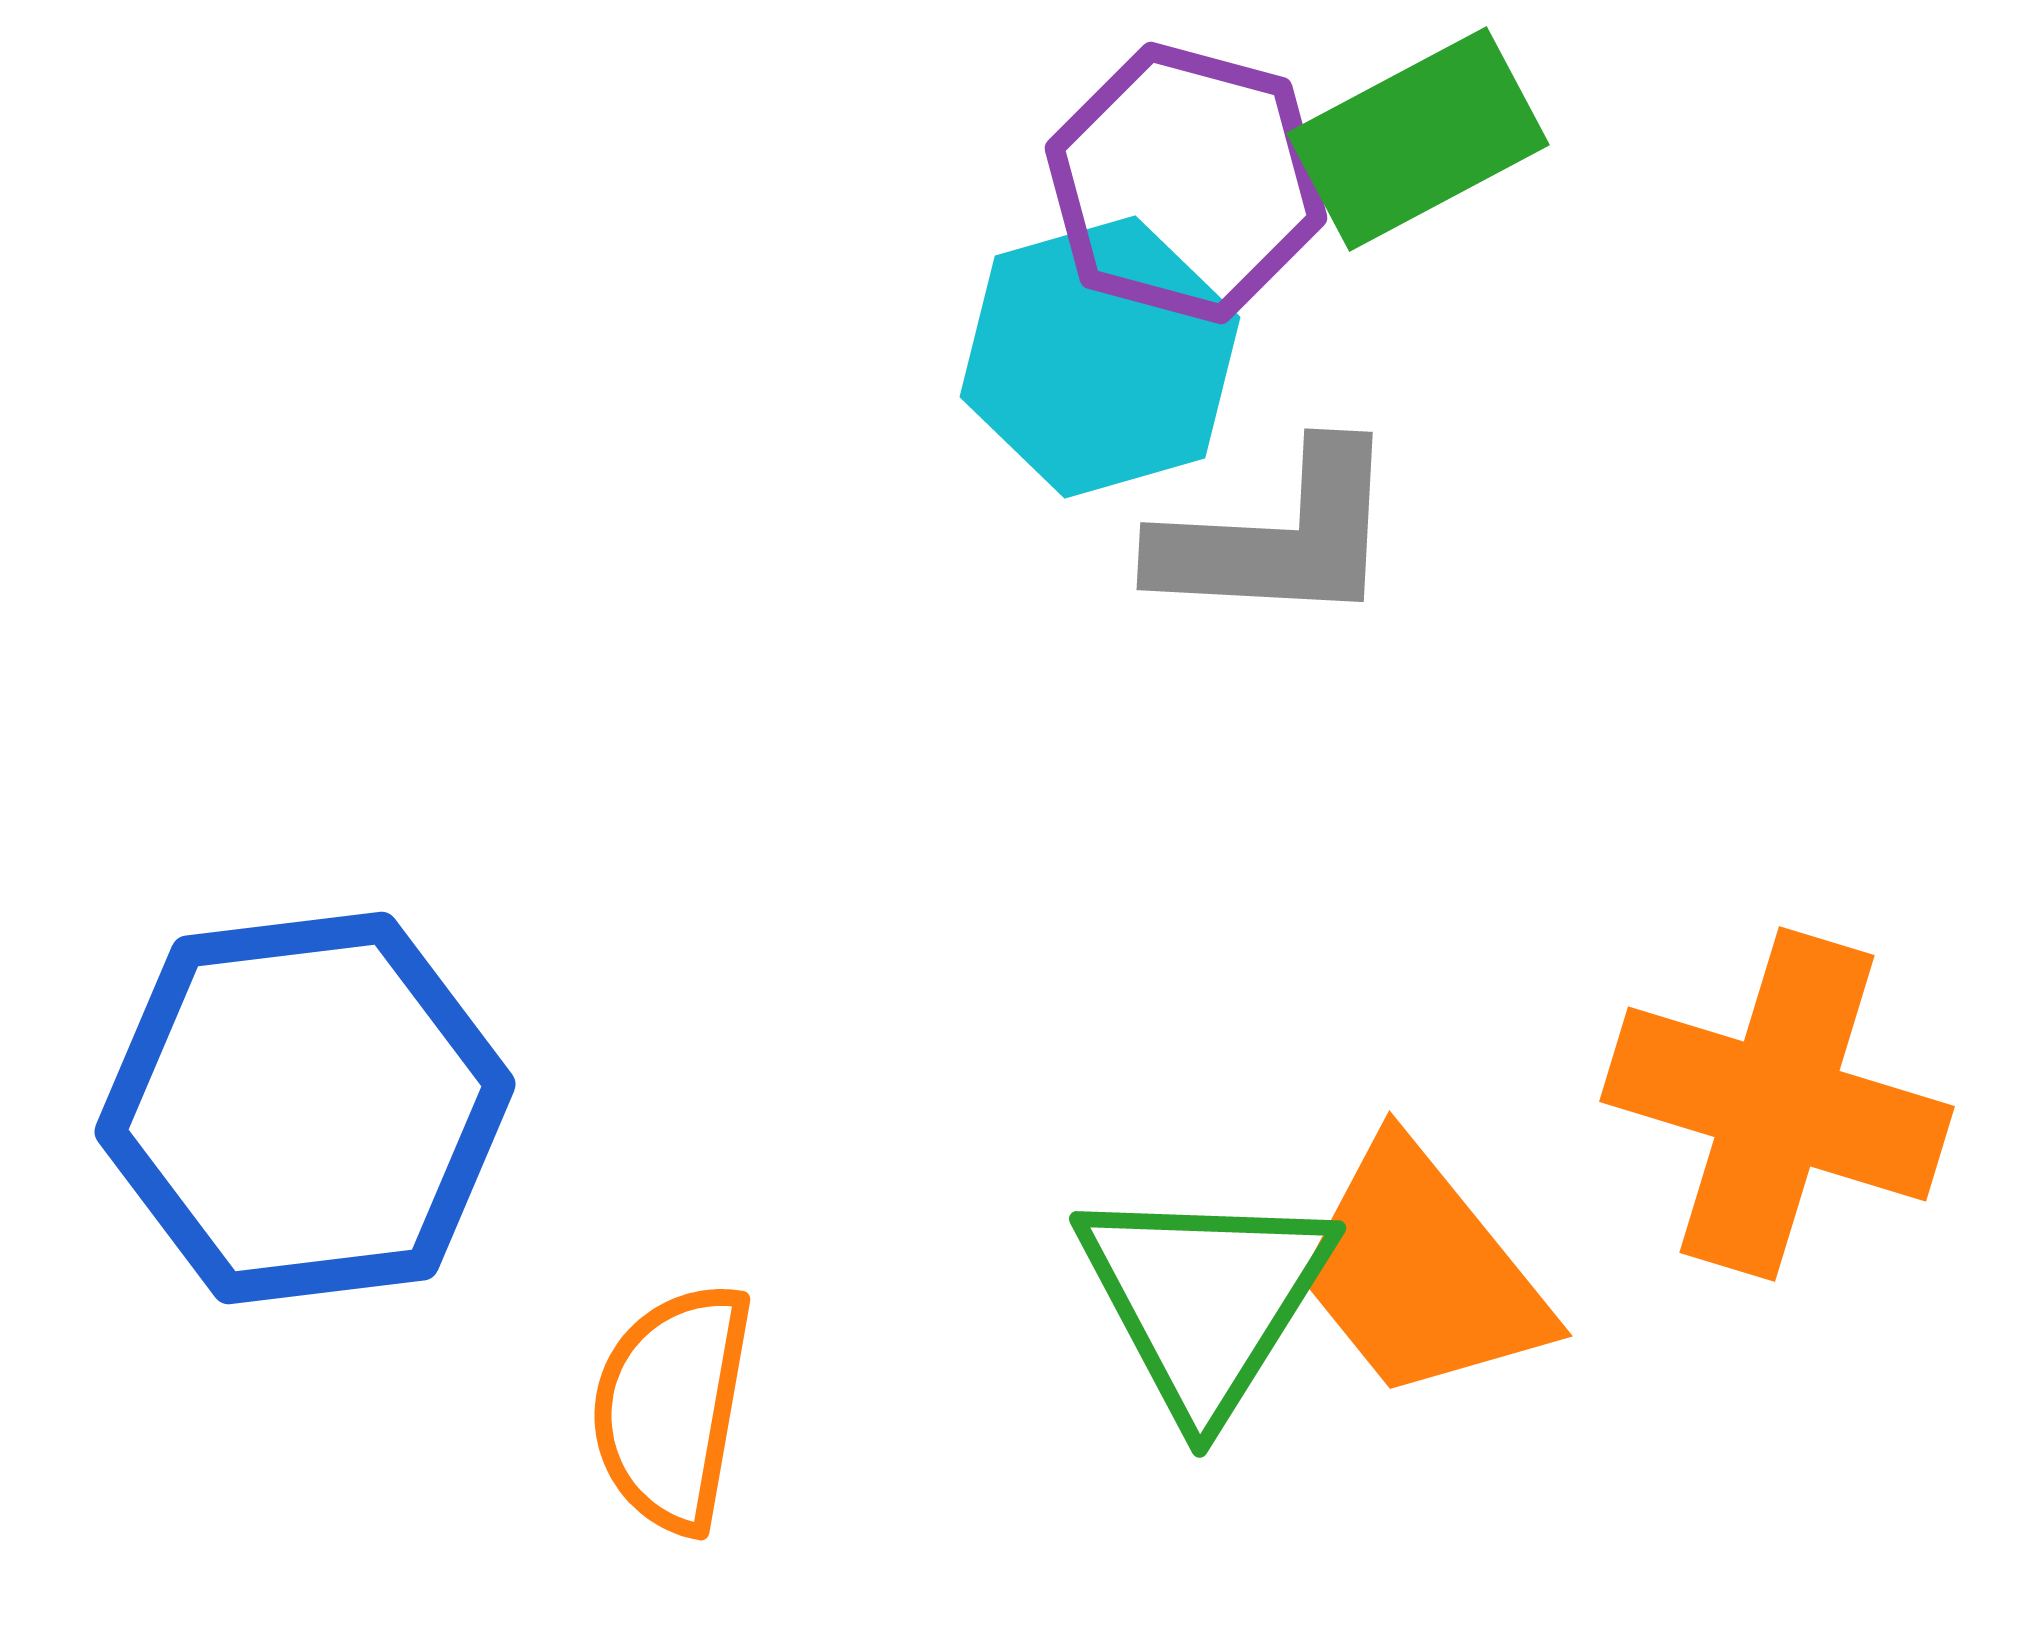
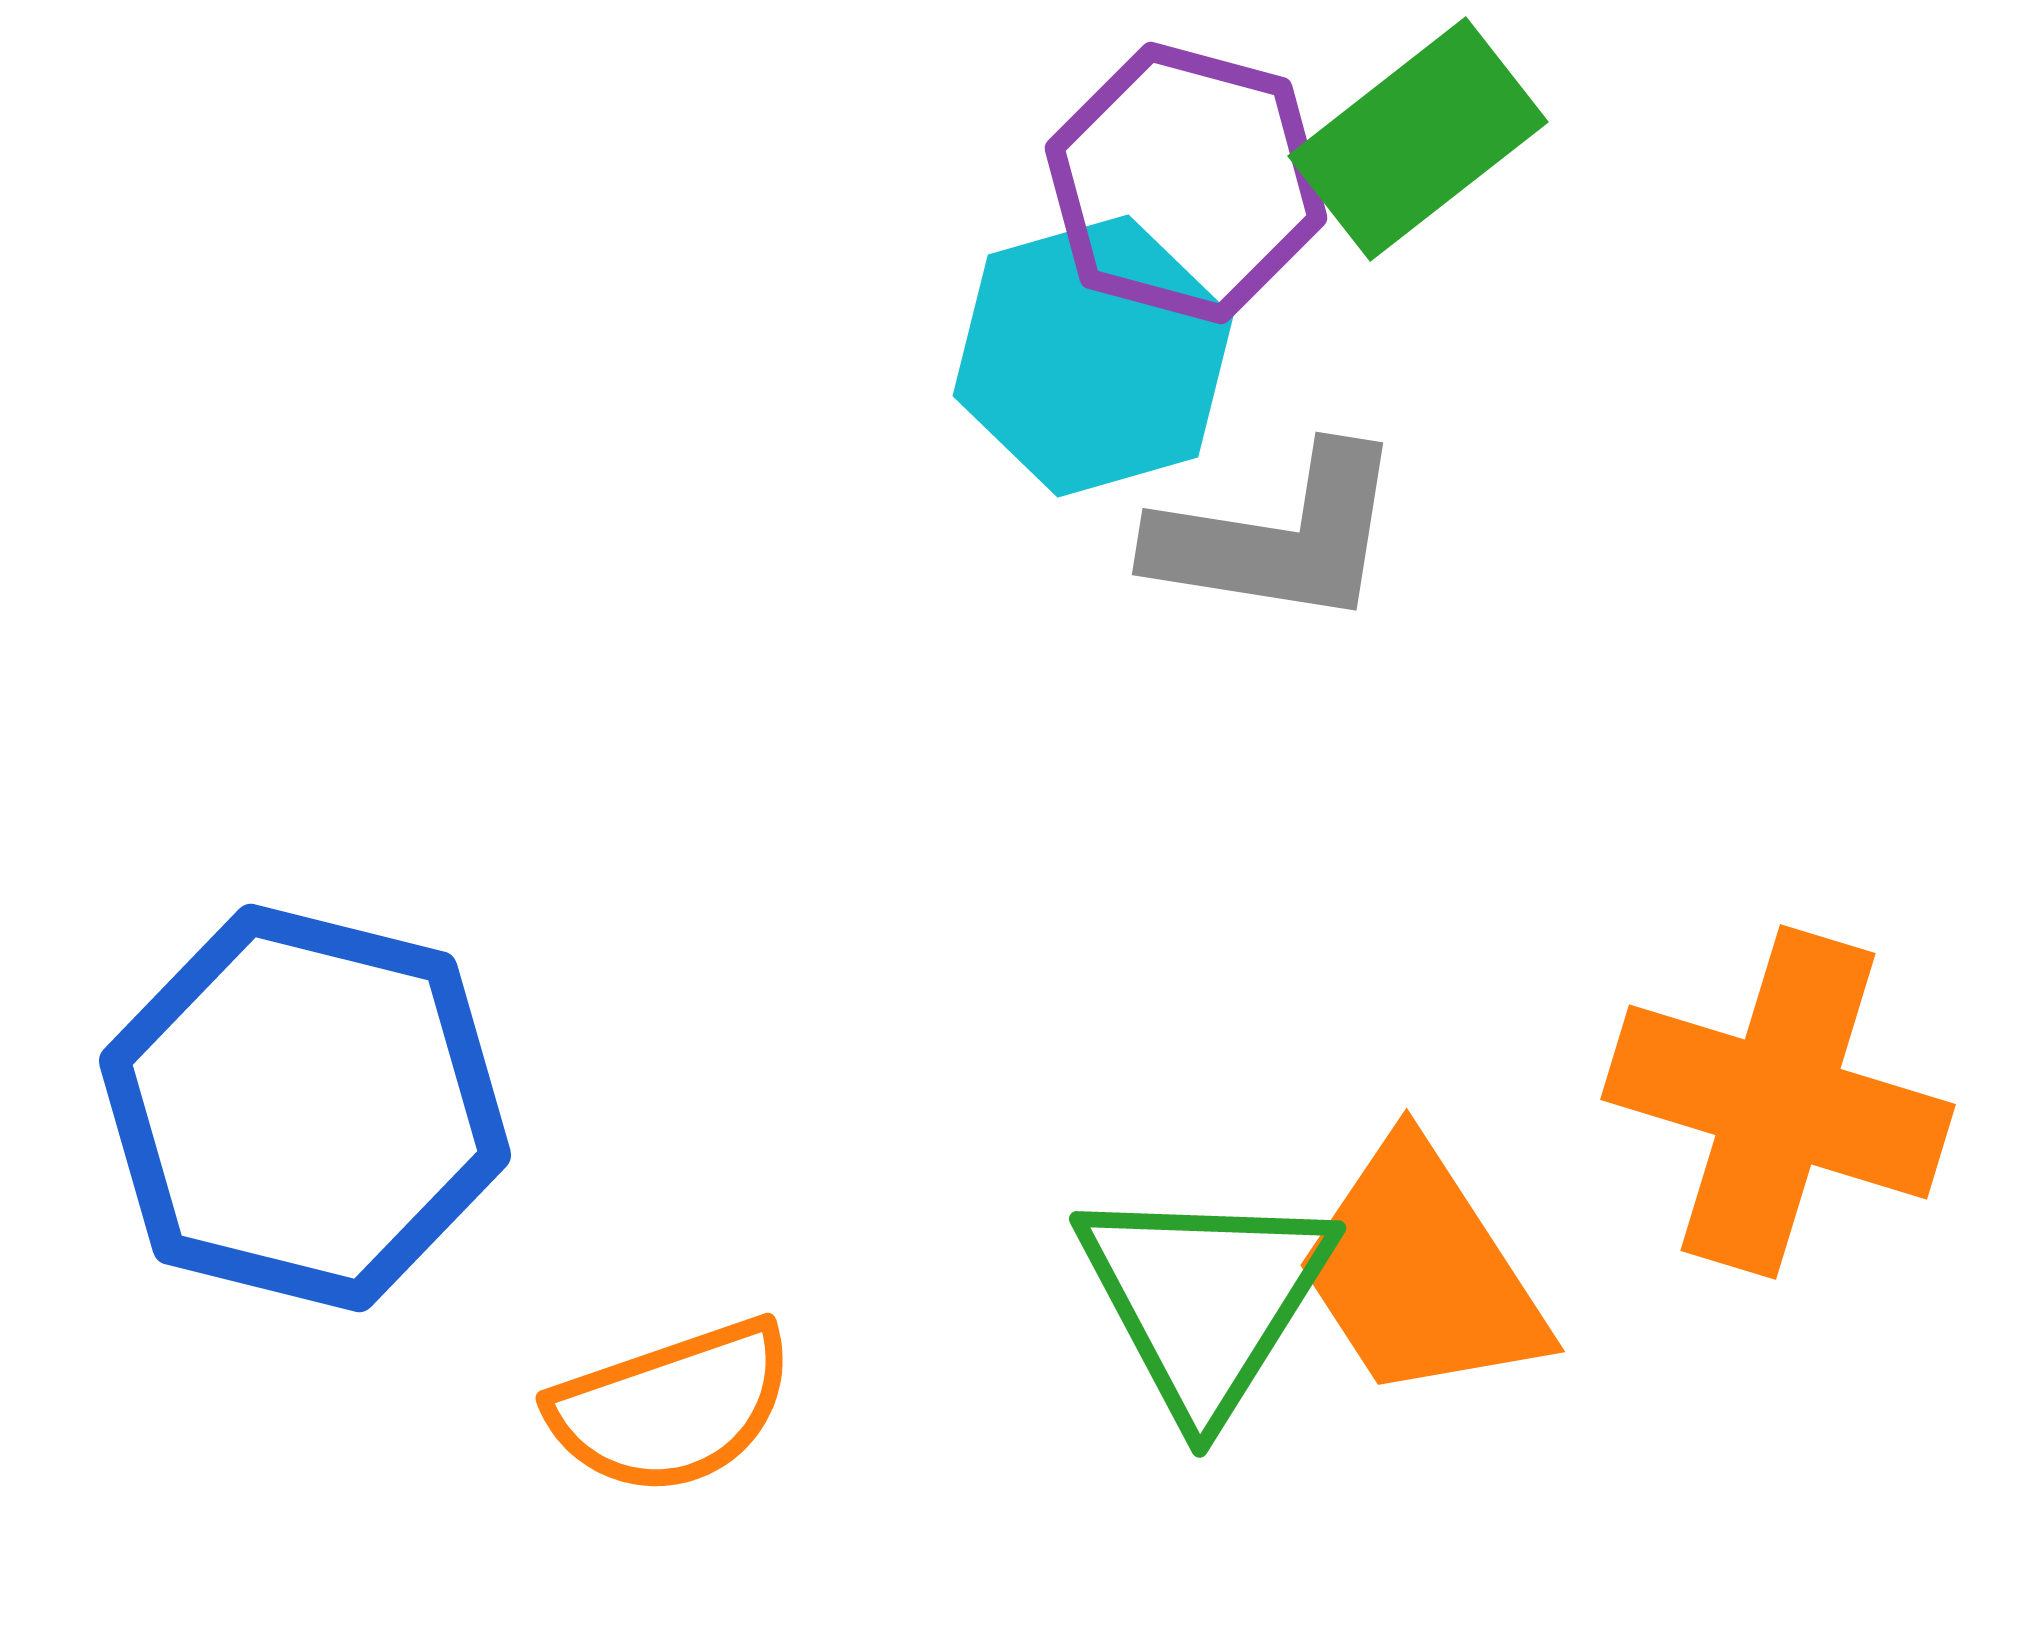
green rectangle: rotated 10 degrees counterclockwise
cyan hexagon: moved 7 px left, 1 px up
gray L-shape: rotated 6 degrees clockwise
orange cross: moved 1 px right, 2 px up
blue hexagon: rotated 21 degrees clockwise
orange trapezoid: rotated 6 degrees clockwise
orange semicircle: rotated 119 degrees counterclockwise
